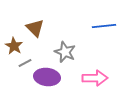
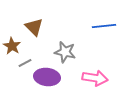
brown triangle: moved 1 px left, 1 px up
brown star: moved 2 px left
gray star: rotated 10 degrees counterclockwise
pink arrow: rotated 10 degrees clockwise
